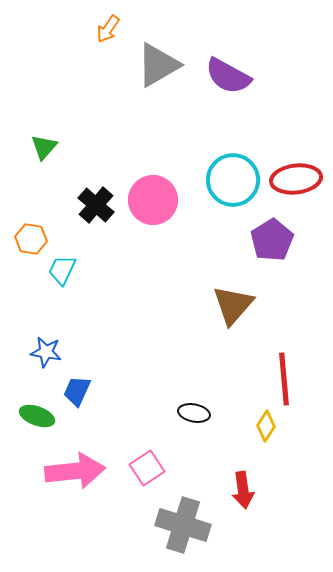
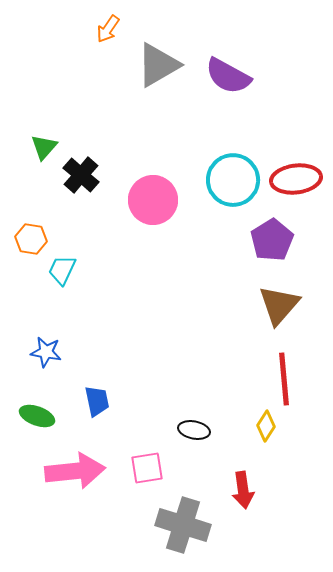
black cross: moved 15 px left, 30 px up
brown triangle: moved 46 px right
blue trapezoid: moved 20 px right, 10 px down; rotated 144 degrees clockwise
black ellipse: moved 17 px down
pink square: rotated 24 degrees clockwise
